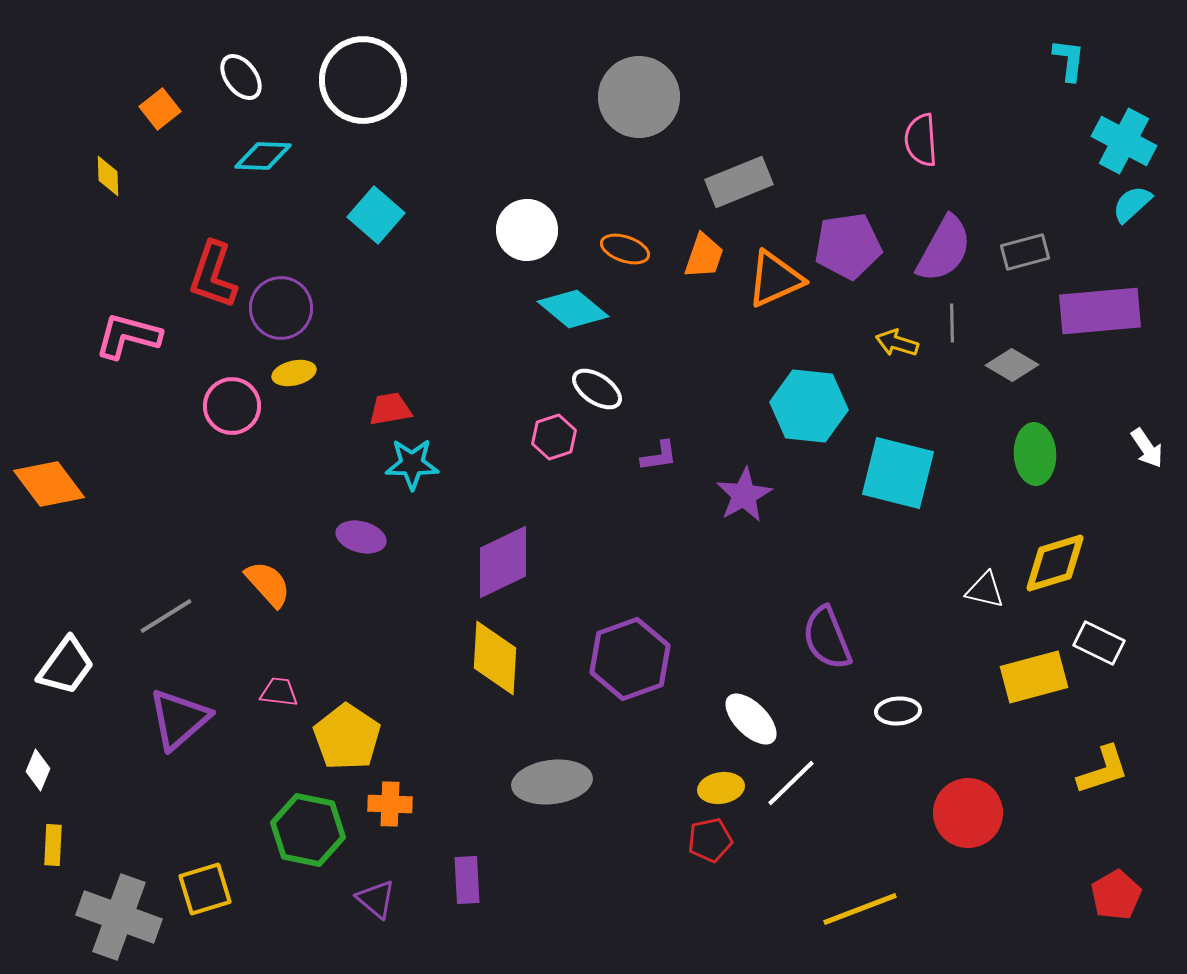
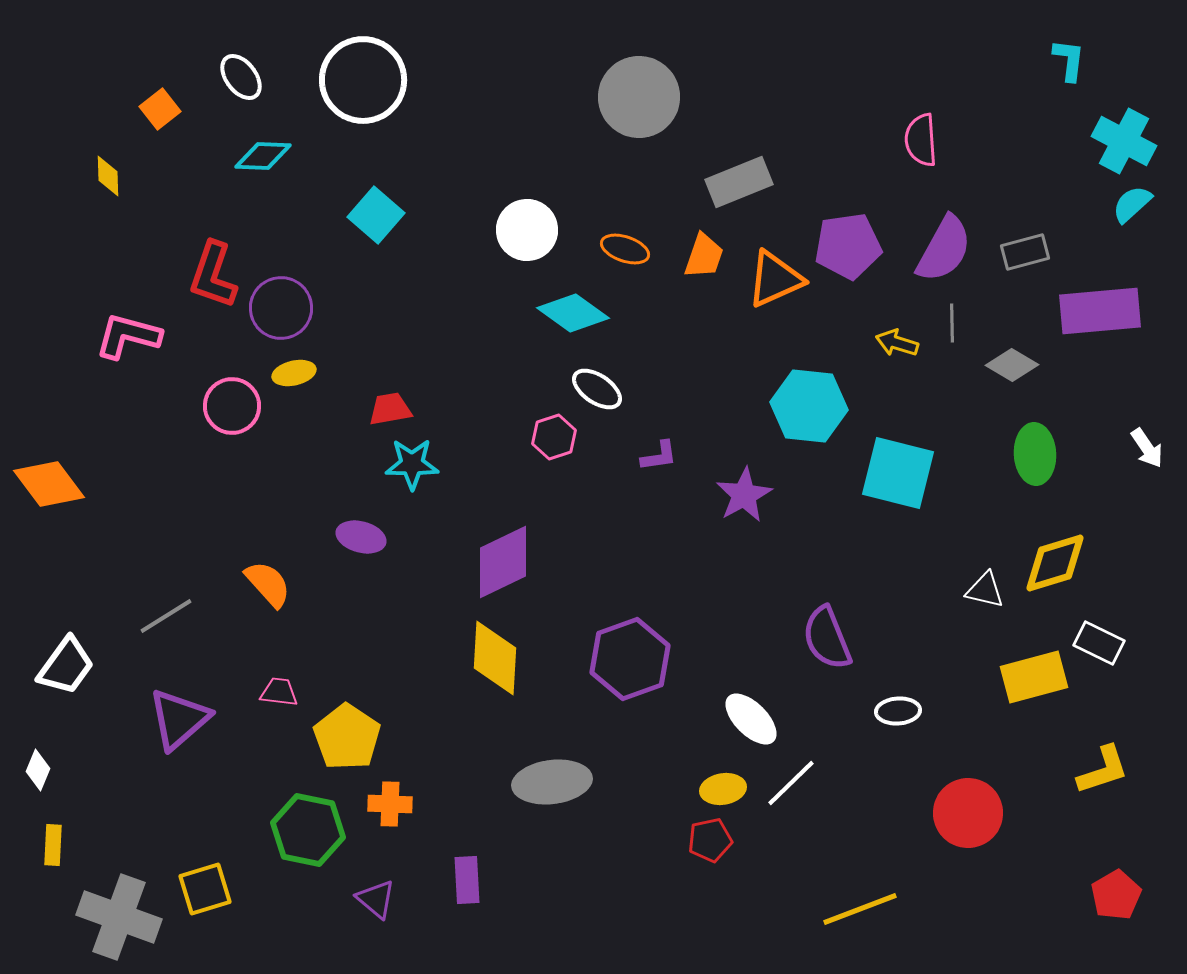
cyan diamond at (573, 309): moved 4 px down; rotated 4 degrees counterclockwise
yellow ellipse at (721, 788): moved 2 px right, 1 px down
